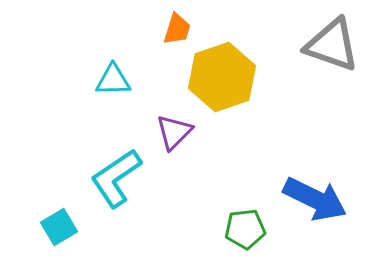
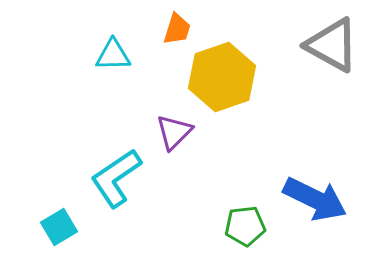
gray triangle: rotated 10 degrees clockwise
cyan triangle: moved 25 px up
green pentagon: moved 3 px up
